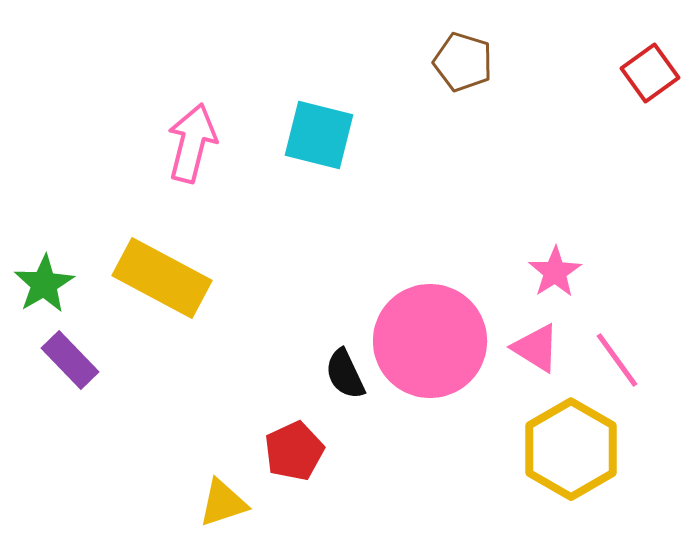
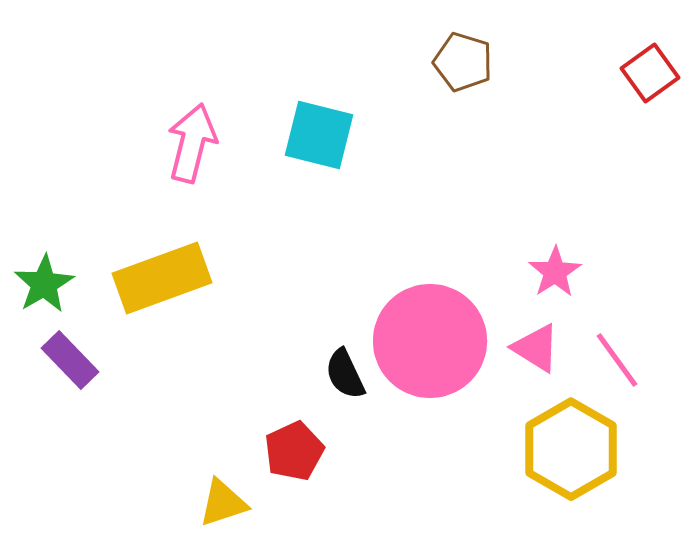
yellow rectangle: rotated 48 degrees counterclockwise
